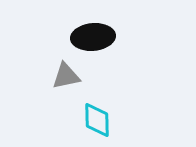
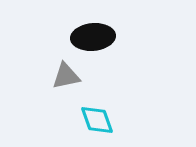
cyan diamond: rotated 18 degrees counterclockwise
